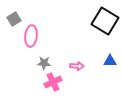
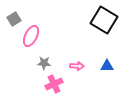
black square: moved 1 px left, 1 px up
pink ellipse: rotated 20 degrees clockwise
blue triangle: moved 3 px left, 5 px down
pink cross: moved 1 px right, 2 px down
